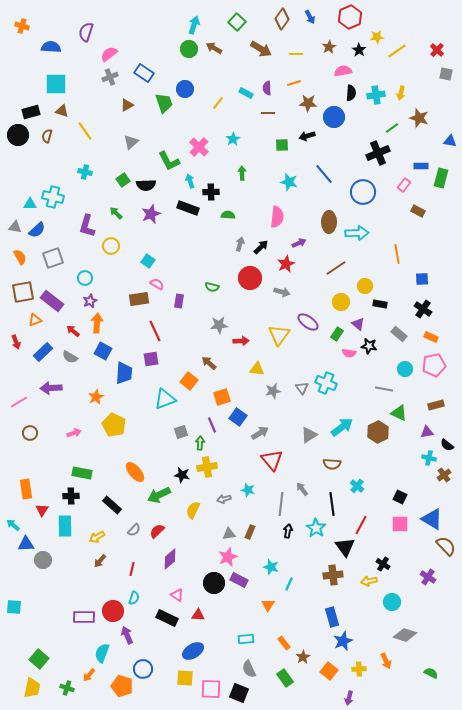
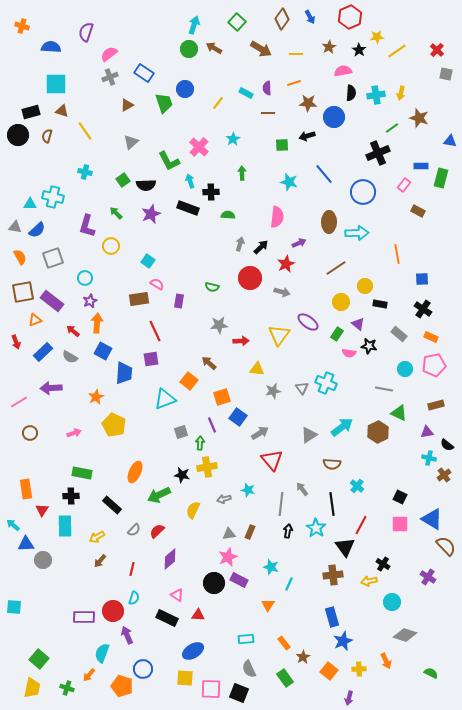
orange ellipse at (135, 472): rotated 65 degrees clockwise
